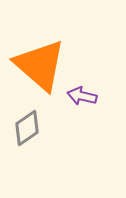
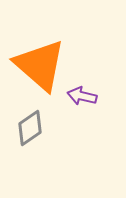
gray diamond: moved 3 px right
